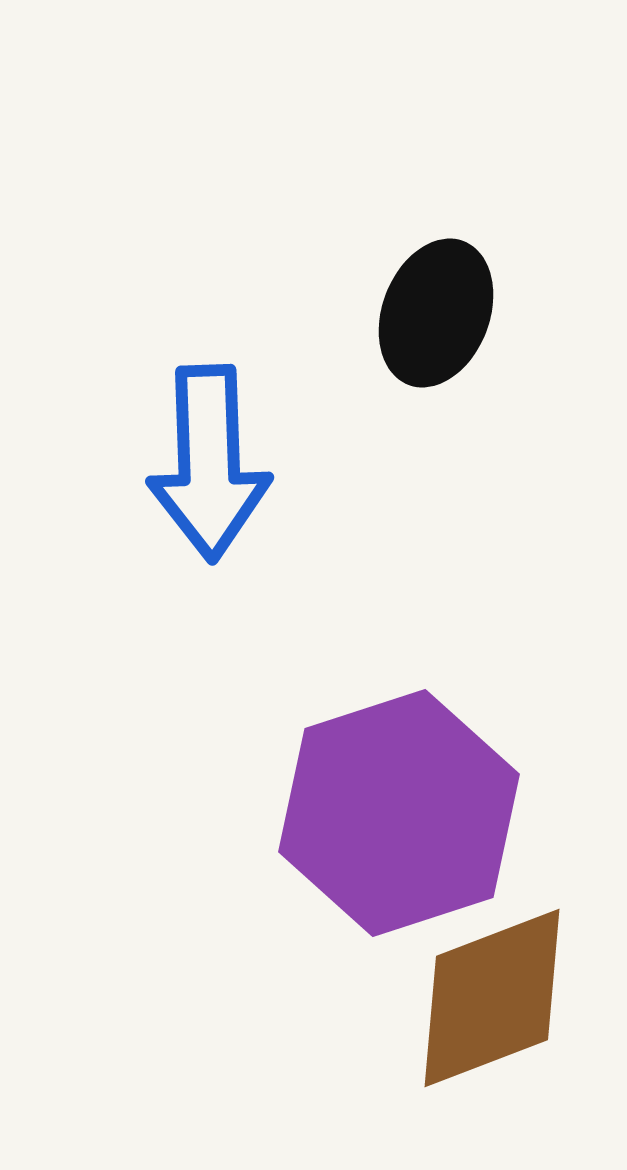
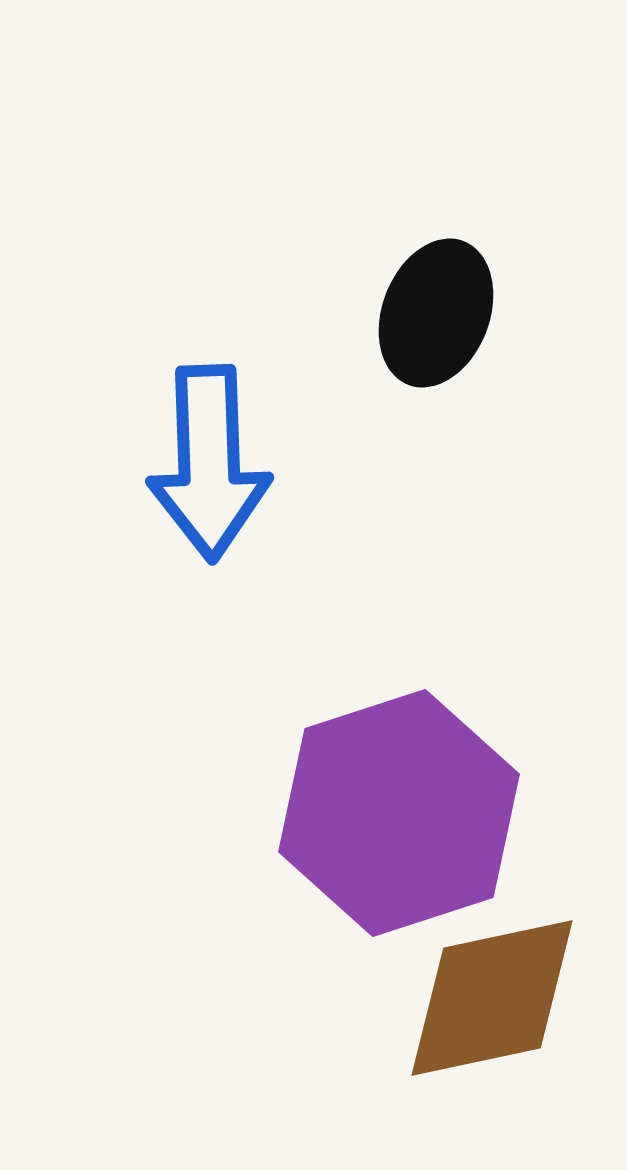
brown diamond: rotated 9 degrees clockwise
